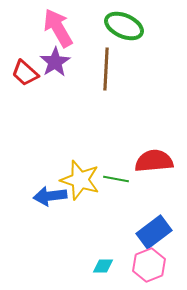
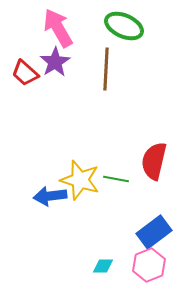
red semicircle: rotated 72 degrees counterclockwise
